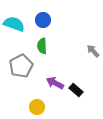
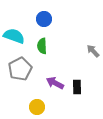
blue circle: moved 1 px right, 1 px up
cyan semicircle: moved 12 px down
gray pentagon: moved 1 px left, 3 px down
black rectangle: moved 1 px right, 3 px up; rotated 48 degrees clockwise
